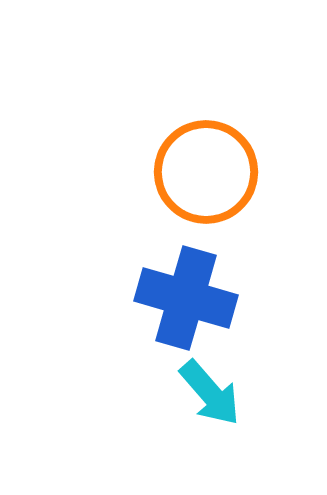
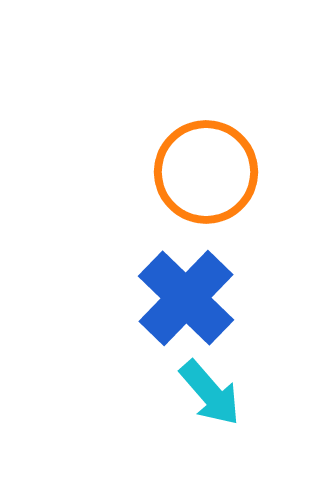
blue cross: rotated 28 degrees clockwise
